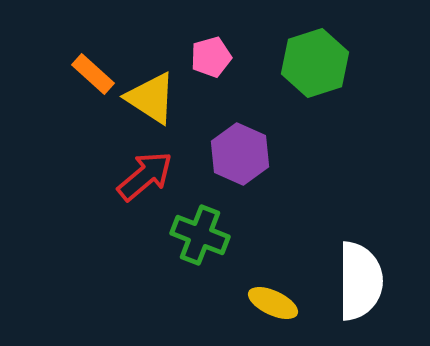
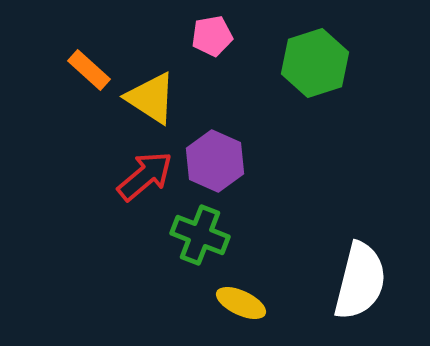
pink pentagon: moved 1 px right, 21 px up; rotated 6 degrees clockwise
orange rectangle: moved 4 px left, 4 px up
purple hexagon: moved 25 px left, 7 px down
white semicircle: rotated 14 degrees clockwise
yellow ellipse: moved 32 px left
